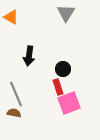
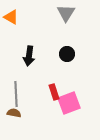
black circle: moved 4 px right, 15 px up
red rectangle: moved 4 px left, 5 px down
gray line: rotated 20 degrees clockwise
